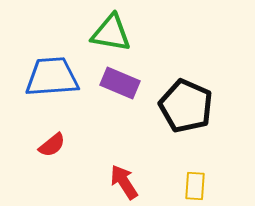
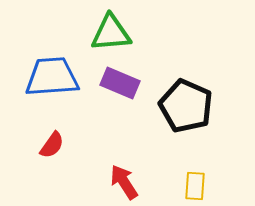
green triangle: rotated 15 degrees counterclockwise
red semicircle: rotated 16 degrees counterclockwise
